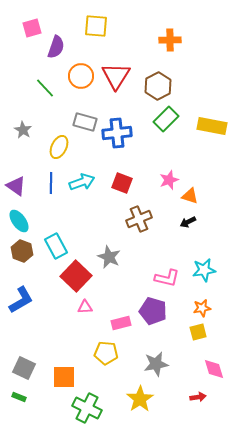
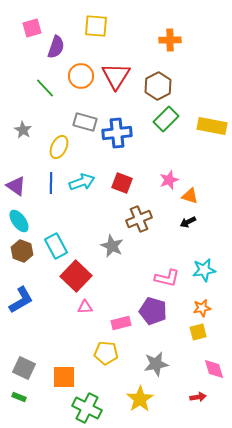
gray star at (109, 257): moved 3 px right, 11 px up
